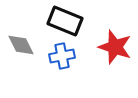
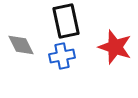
black rectangle: moved 1 px right; rotated 56 degrees clockwise
